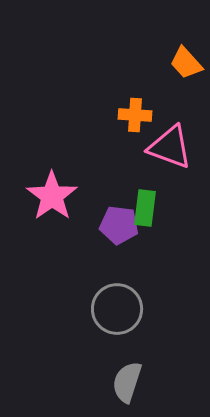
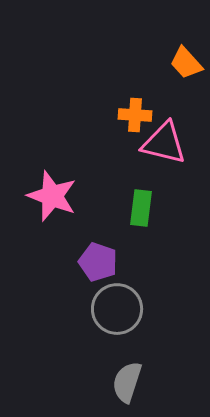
pink triangle: moved 6 px left, 4 px up; rotated 6 degrees counterclockwise
pink star: rotated 15 degrees counterclockwise
green rectangle: moved 4 px left
purple pentagon: moved 21 px left, 37 px down; rotated 12 degrees clockwise
